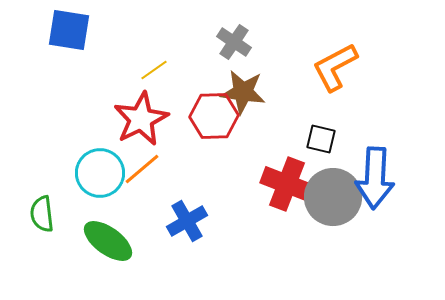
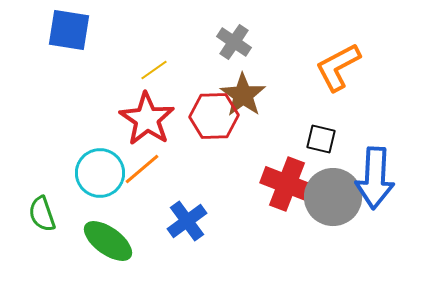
orange L-shape: moved 3 px right
brown star: moved 3 px down; rotated 27 degrees clockwise
red star: moved 6 px right; rotated 12 degrees counterclockwise
green semicircle: rotated 12 degrees counterclockwise
blue cross: rotated 6 degrees counterclockwise
